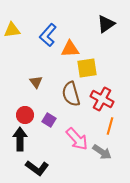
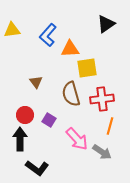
red cross: rotated 35 degrees counterclockwise
